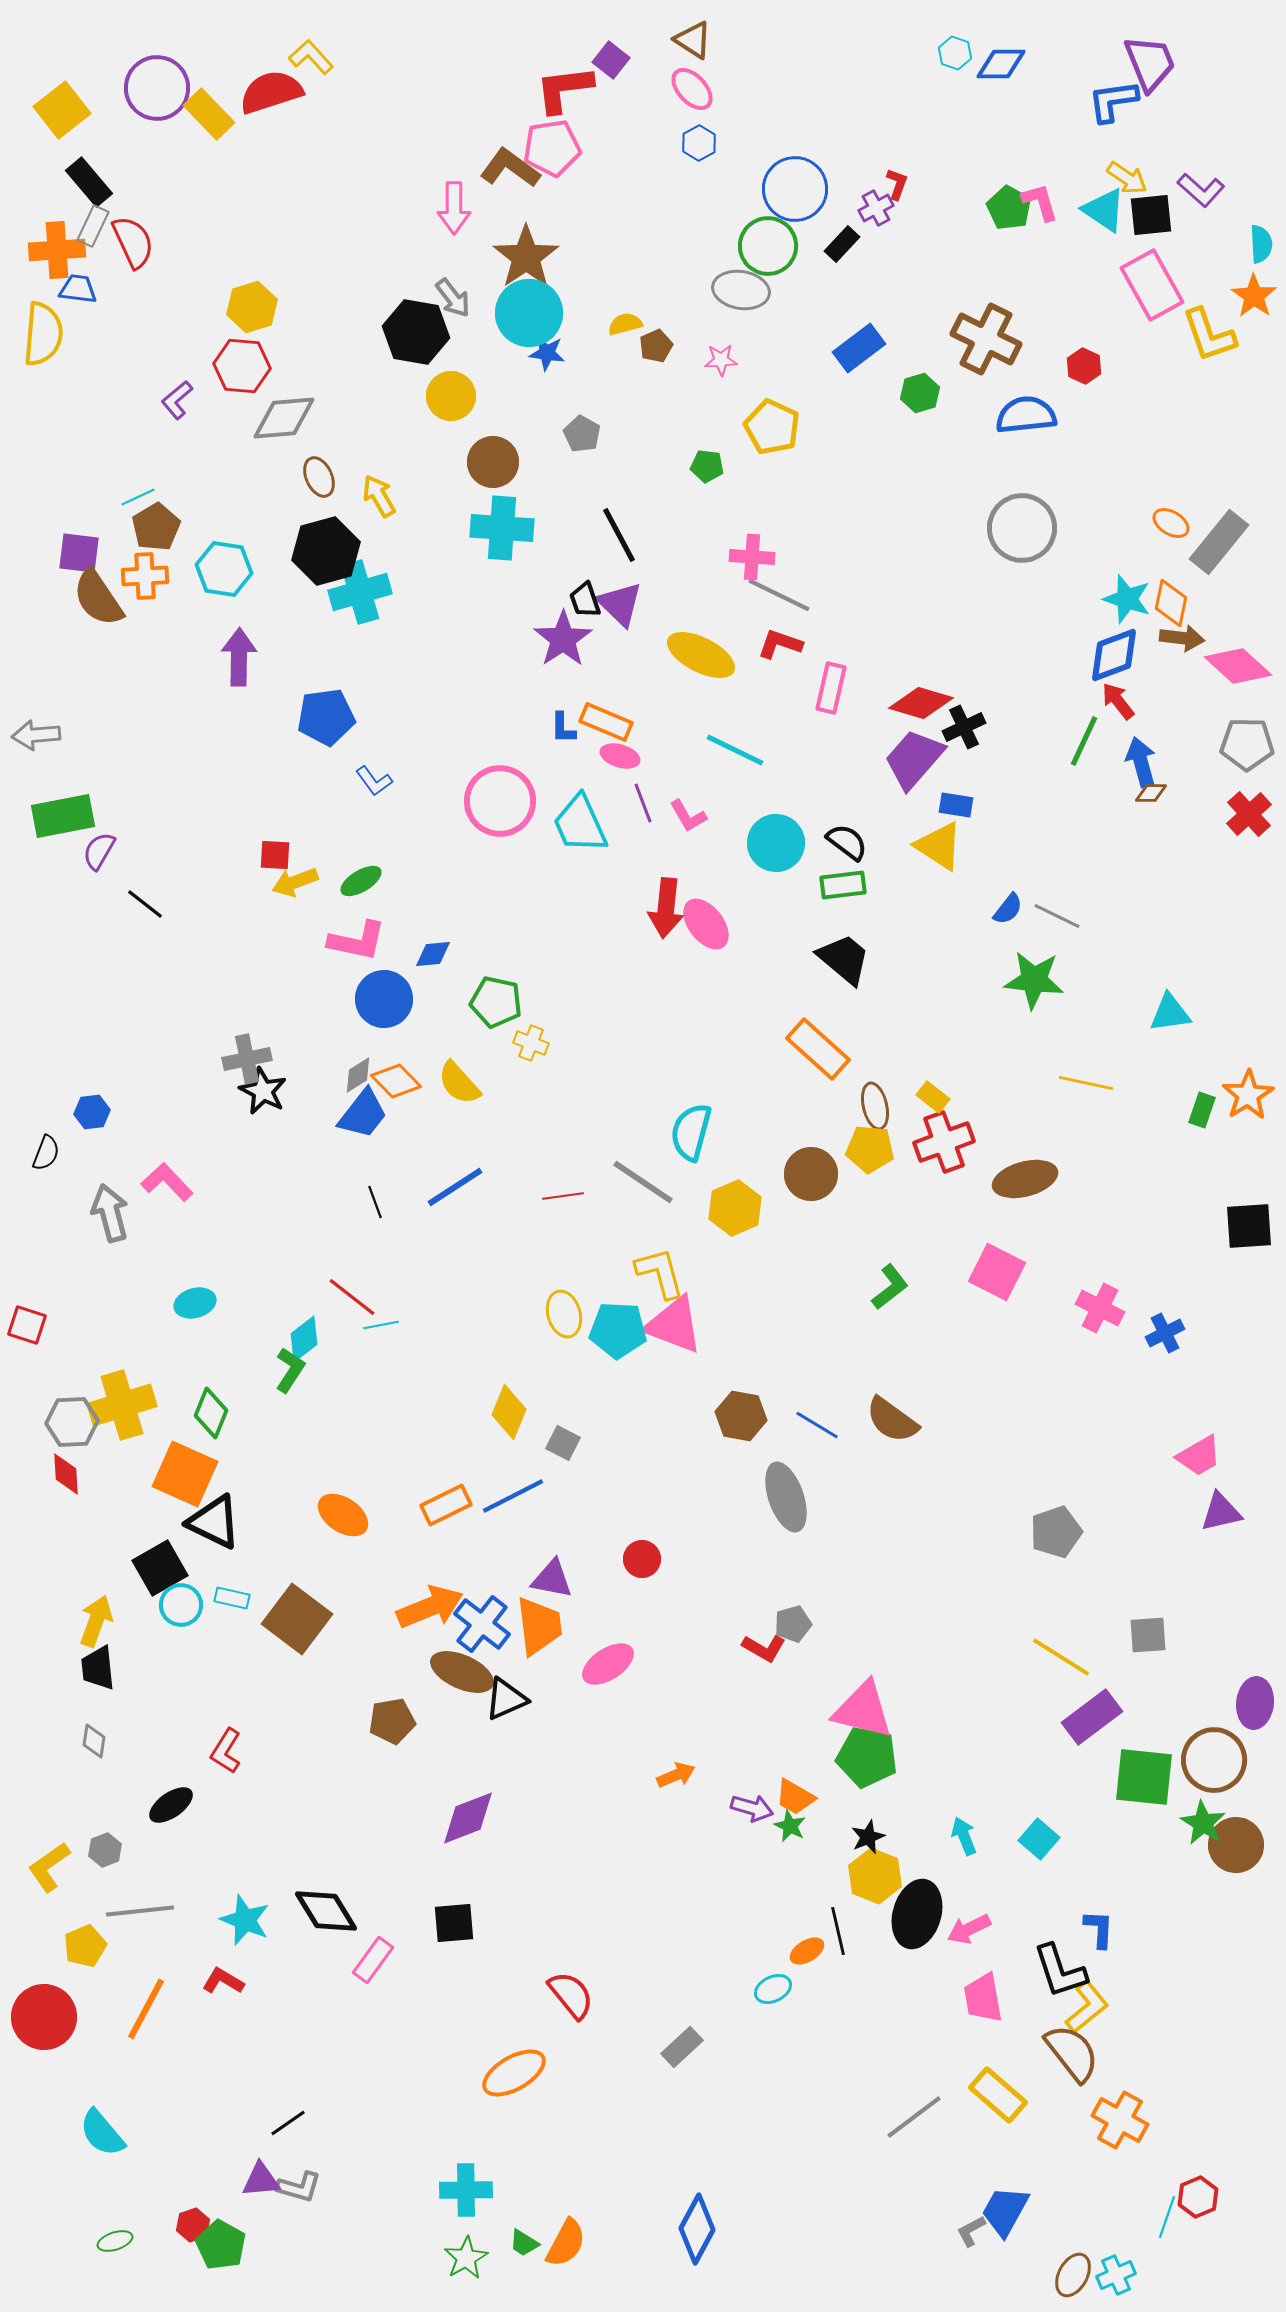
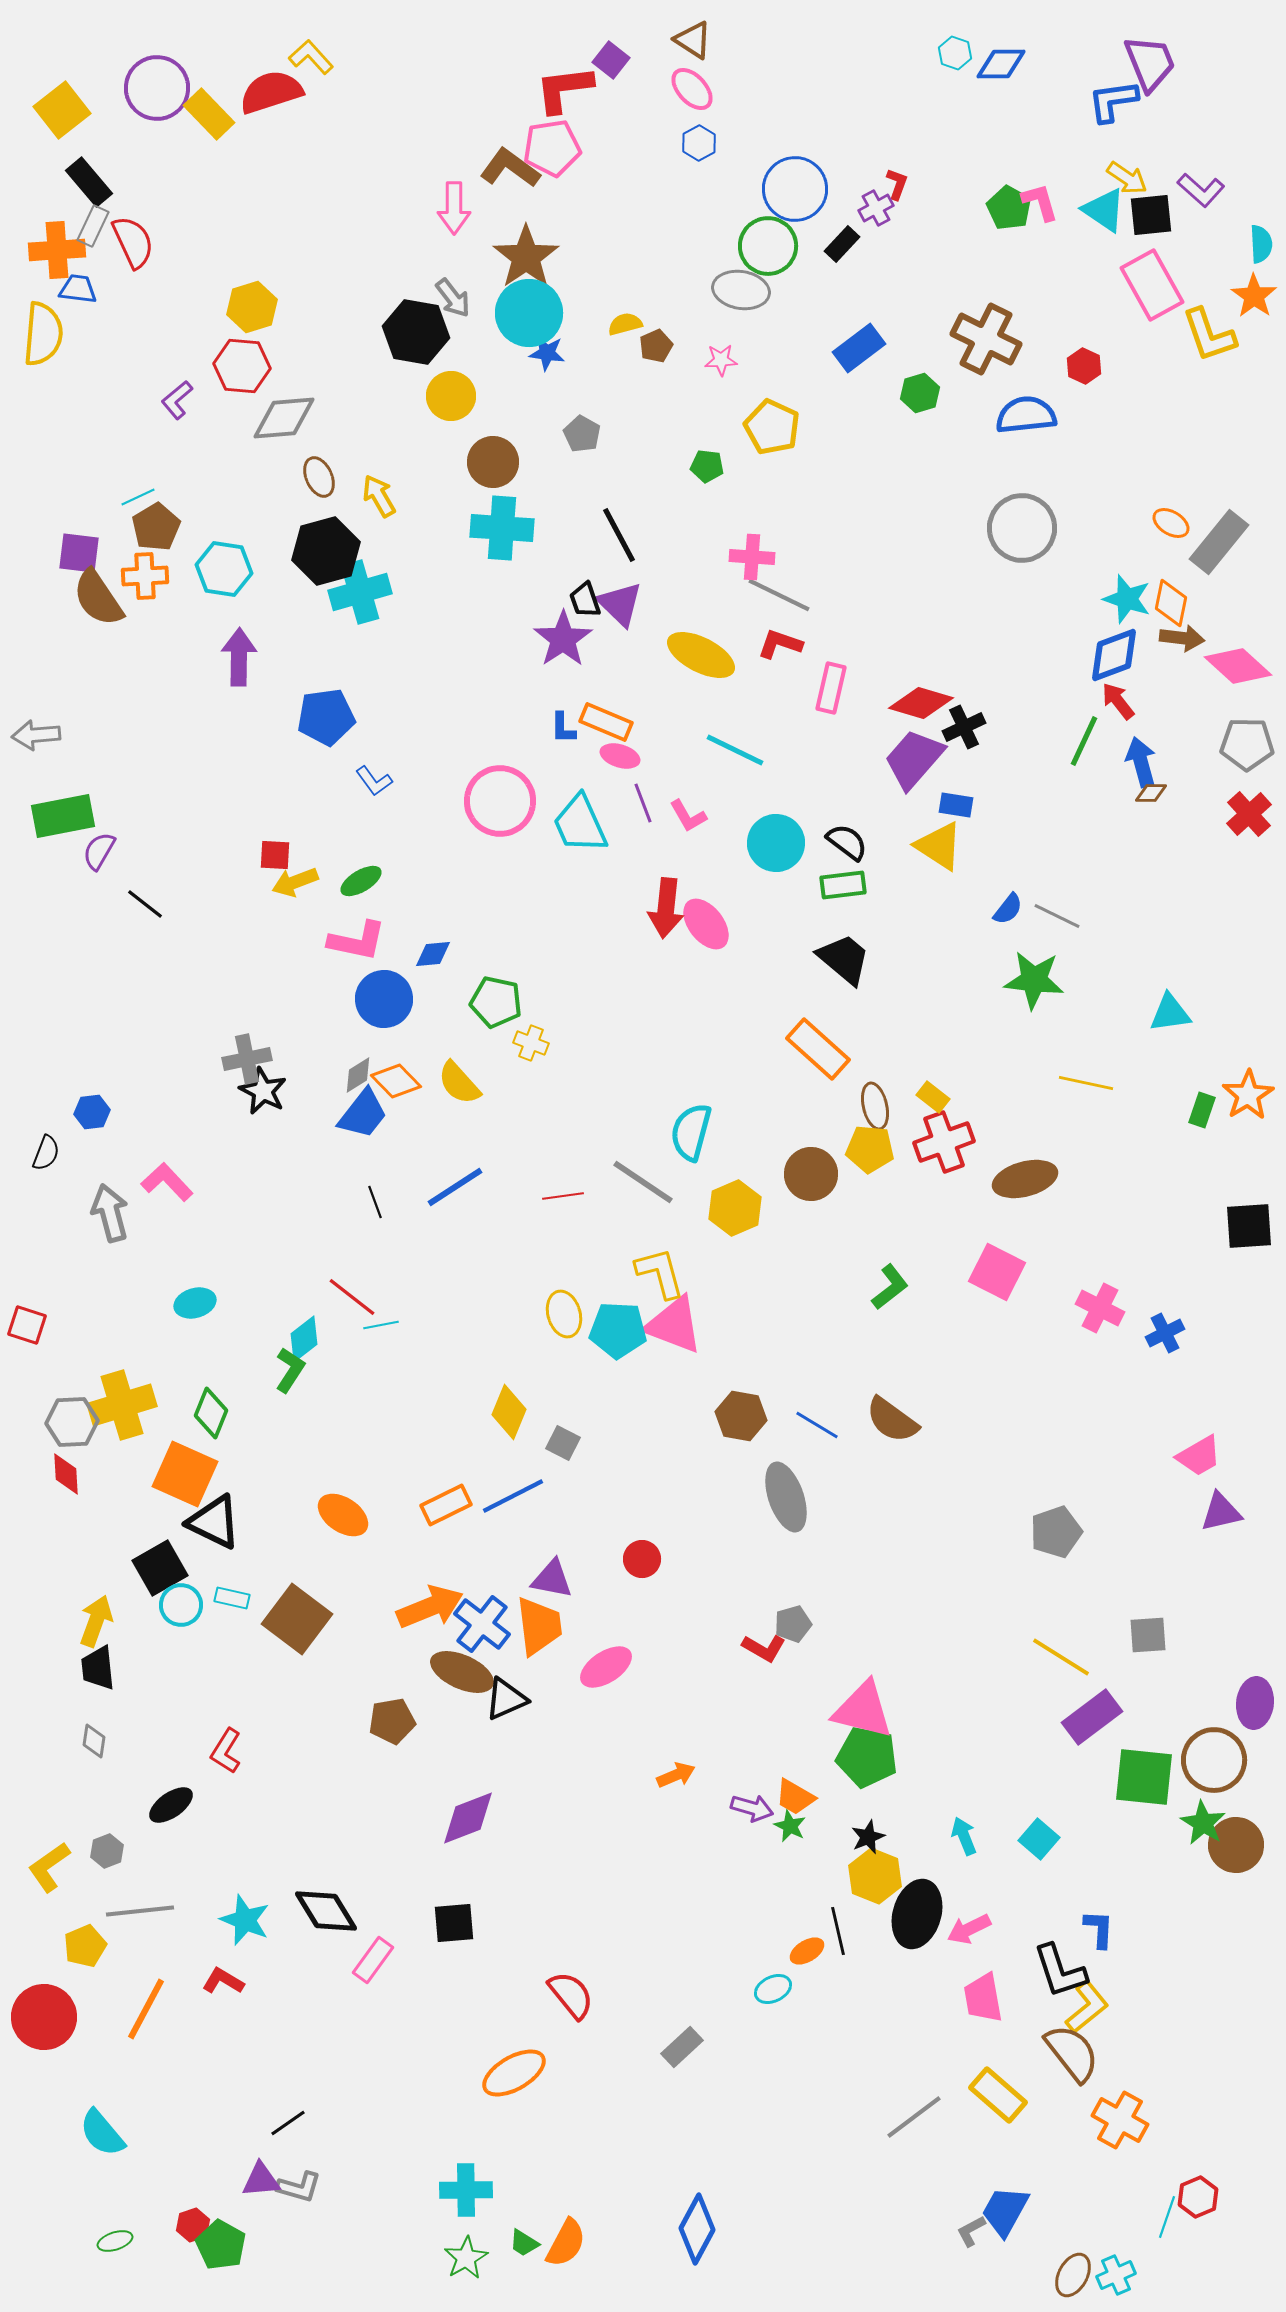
pink ellipse at (608, 1664): moved 2 px left, 3 px down
gray hexagon at (105, 1850): moved 2 px right, 1 px down
